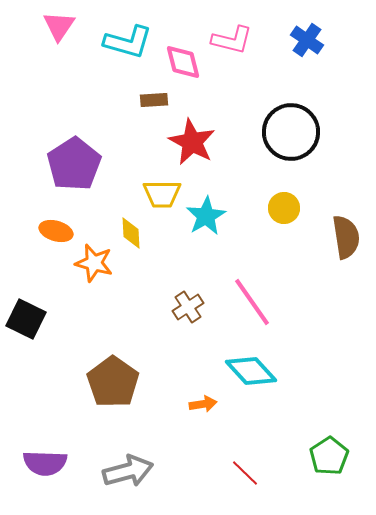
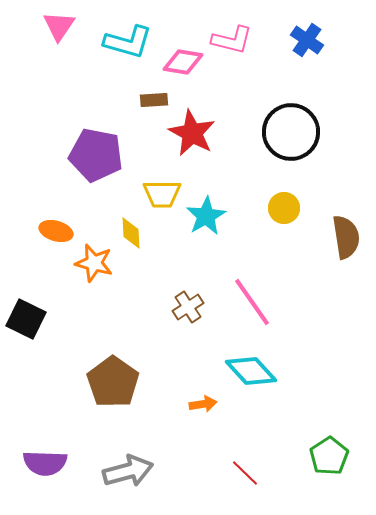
pink diamond: rotated 66 degrees counterclockwise
red star: moved 9 px up
purple pentagon: moved 22 px right, 9 px up; rotated 28 degrees counterclockwise
